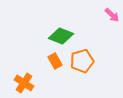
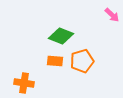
orange rectangle: rotated 56 degrees counterclockwise
orange cross: rotated 24 degrees counterclockwise
